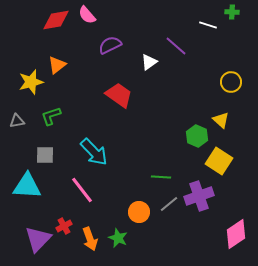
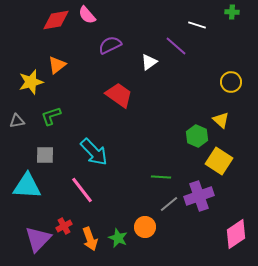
white line: moved 11 px left
orange circle: moved 6 px right, 15 px down
